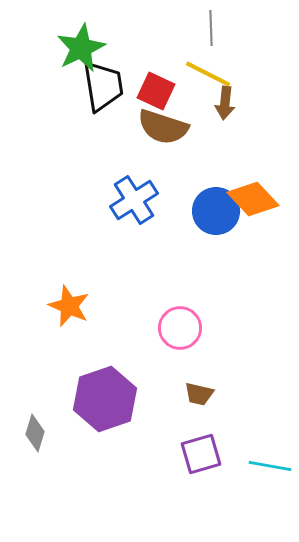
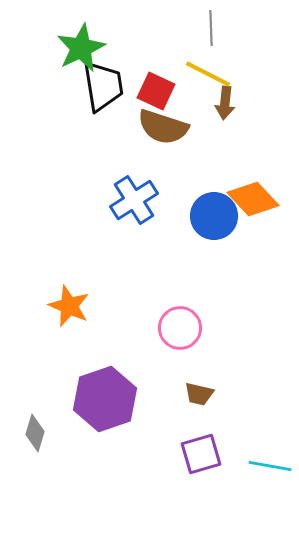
blue circle: moved 2 px left, 5 px down
